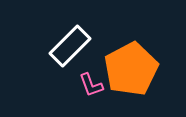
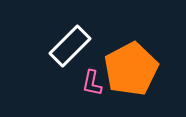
pink L-shape: moved 1 px right, 2 px up; rotated 32 degrees clockwise
